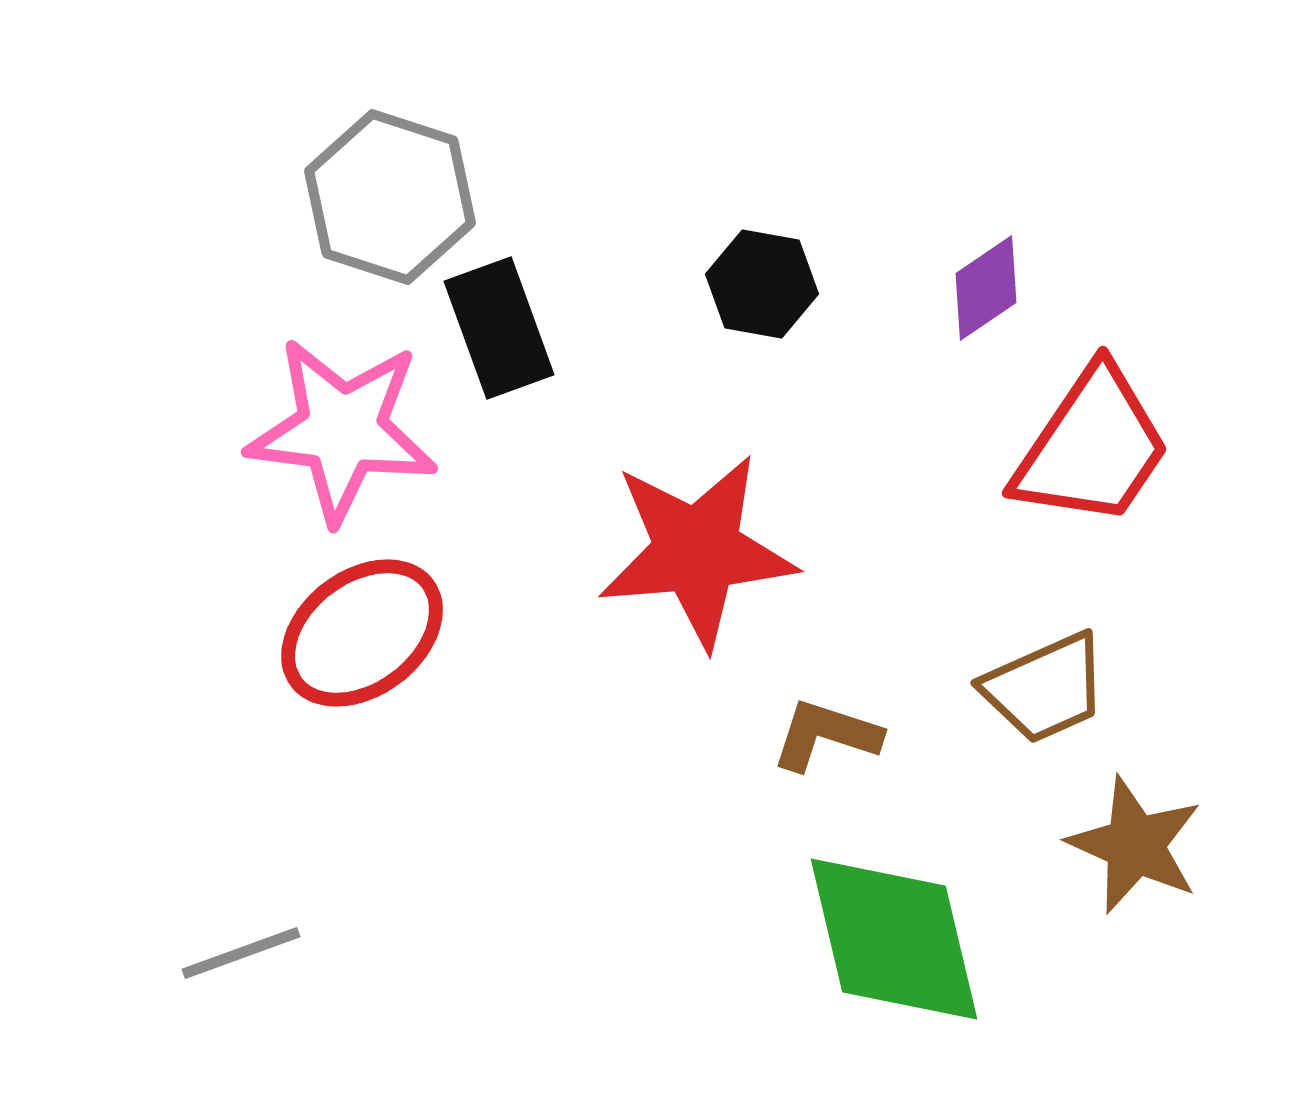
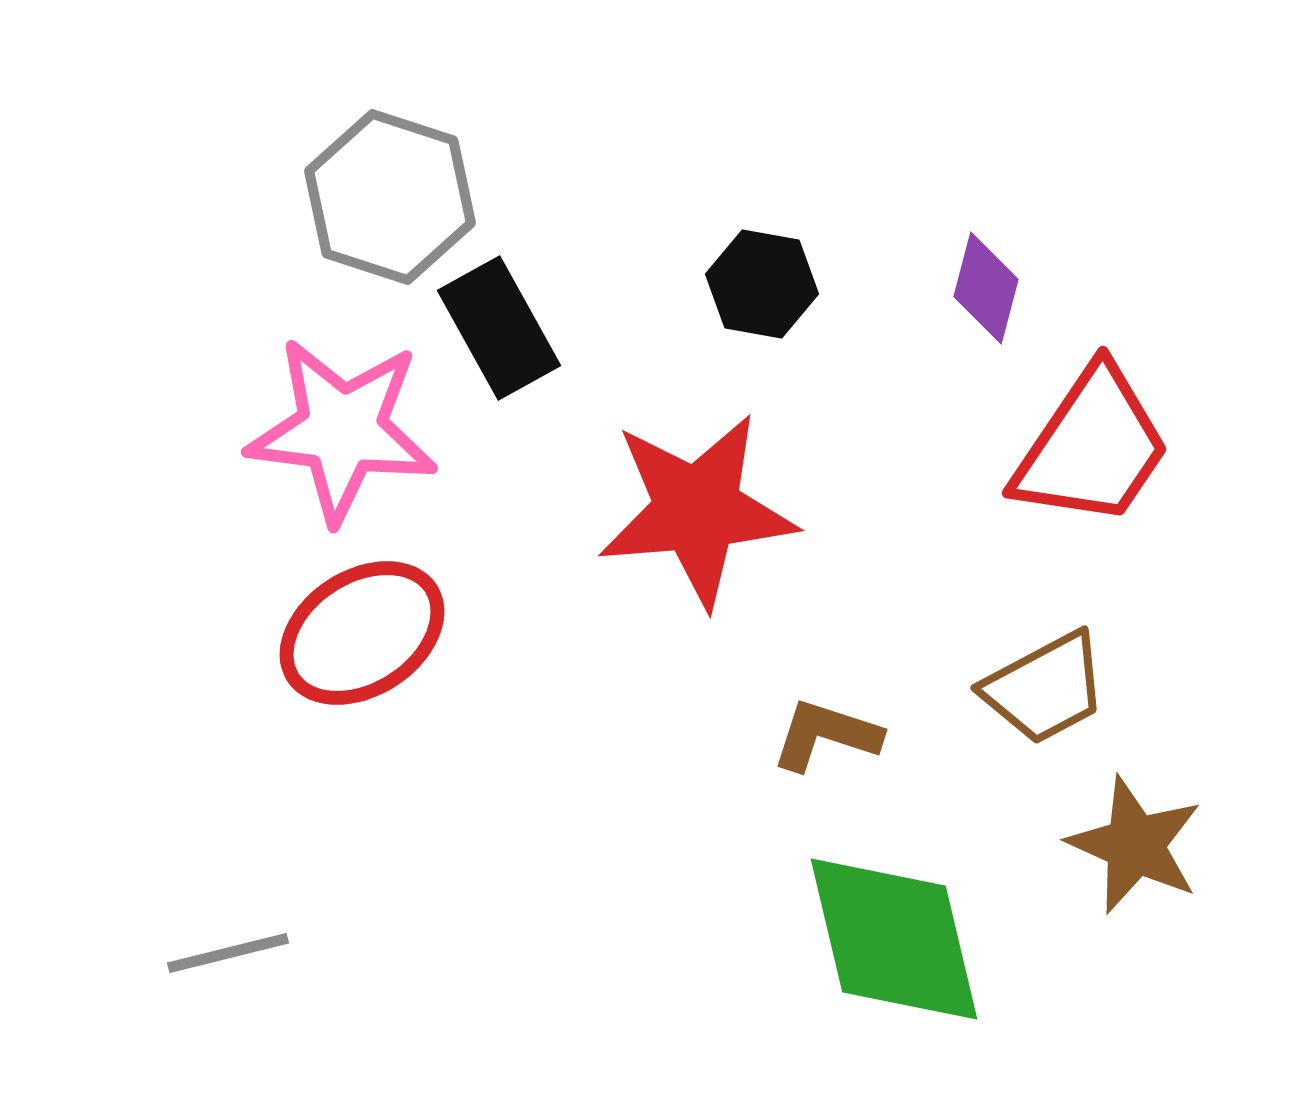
purple diamond: rotated 41 degrees counterclockwise
black rectangle: rotated 9 degrees counterclockwise
red star: moved 41 px up
red ellipse: rotated 4 degrees clockwise
brown trapezoid: rotated 4 degrees counterclockwise
gray line: moved 13 px left; rotated 6 degrees clockwise
